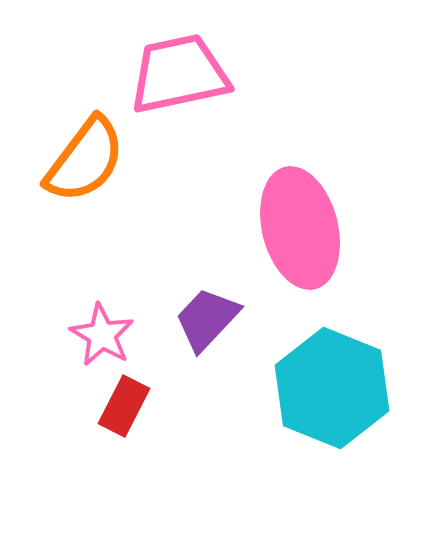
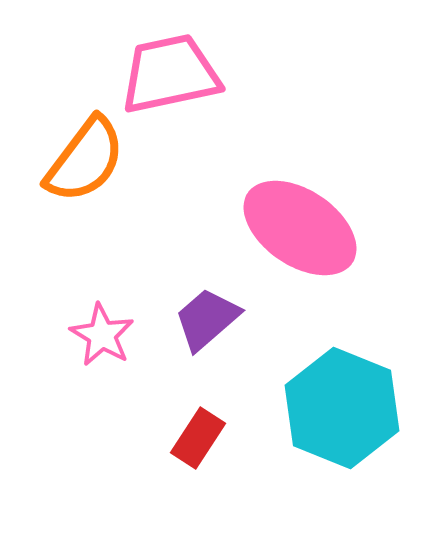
pink trapezoid: moved 9 px left
pink ellipse: rotated 42 degrees counterclockwise
purple trapezoid: rotated 6 degrees clockwise
cyan hexagon: moved 10 px right, 20 px down
red rectangle: moved 74 px right, 32 px down; rotated 6 degrees clockwise
